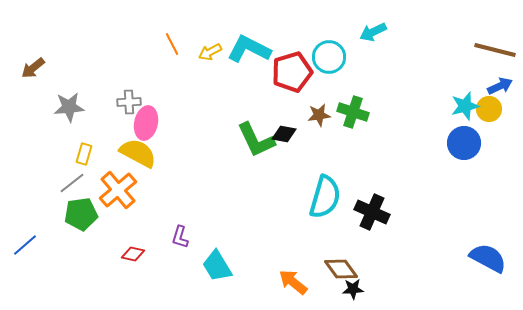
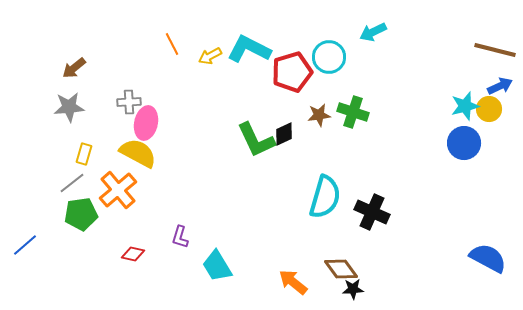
yellow arrow: moved 4 px down
brown arrow: moved 41 px right
black diamond: rotated 35 degrees counterclockwise
